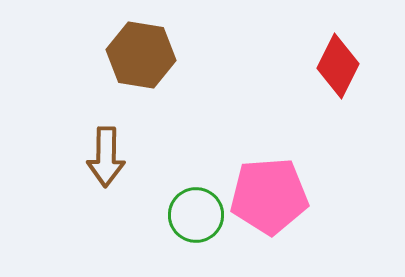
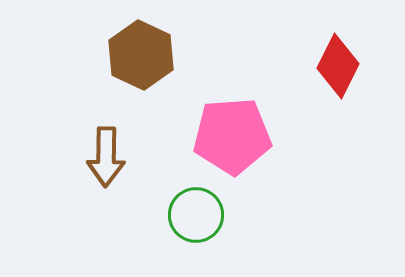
brown hexagon: rotated 16 degrees clockwise
pink pentagon: moved 37 px left, 60 px up
